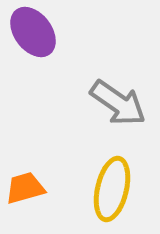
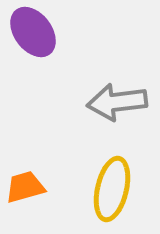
gray arrow: moved 1 px left, 1 px up; rotated 138 degrees clockwise
orange trapezoid: moved 1 px up
